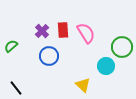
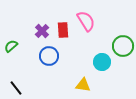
pink semicircle: moved 12 px up
green circle: moved 1 px right, 1 px up
cyan circle: moved 4 px left, 4 px up
yellow triangle: rotated 35 degrees counterclockwise
